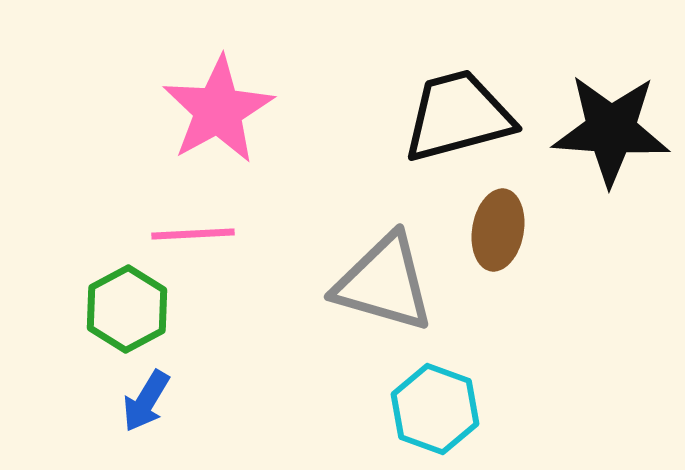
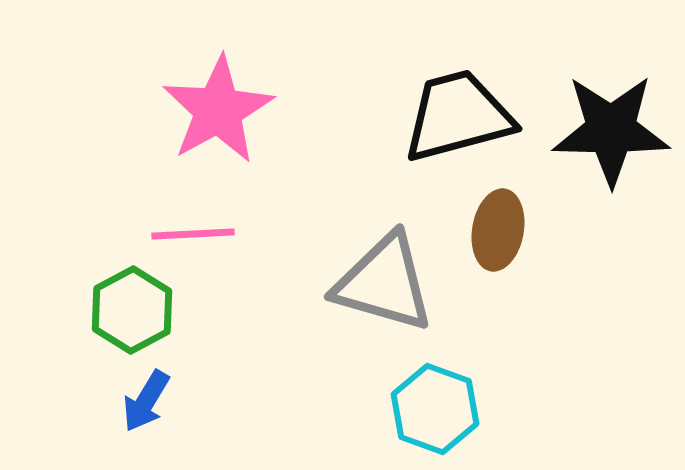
black star: rotated 3 degrees counterclockwise
green hexagon: moved 5 px right, 1 px down
